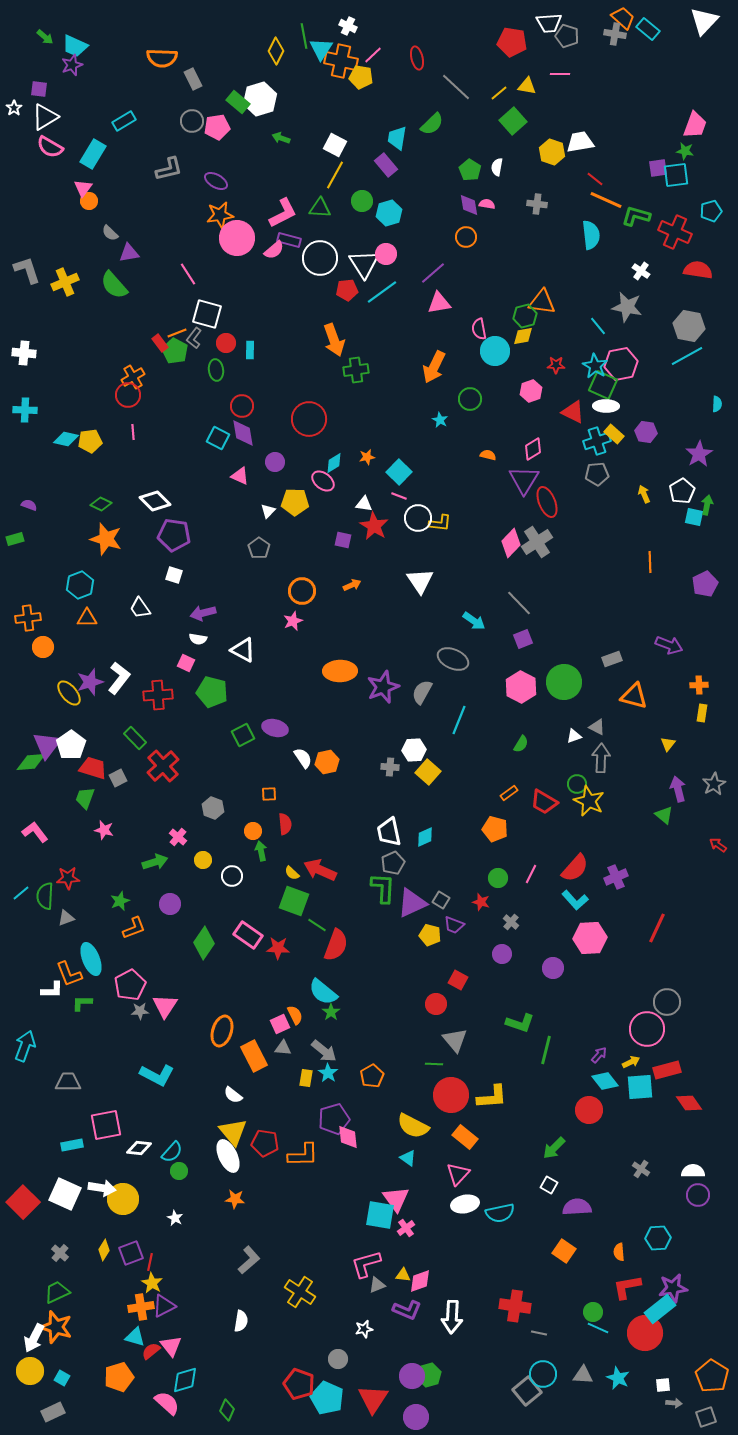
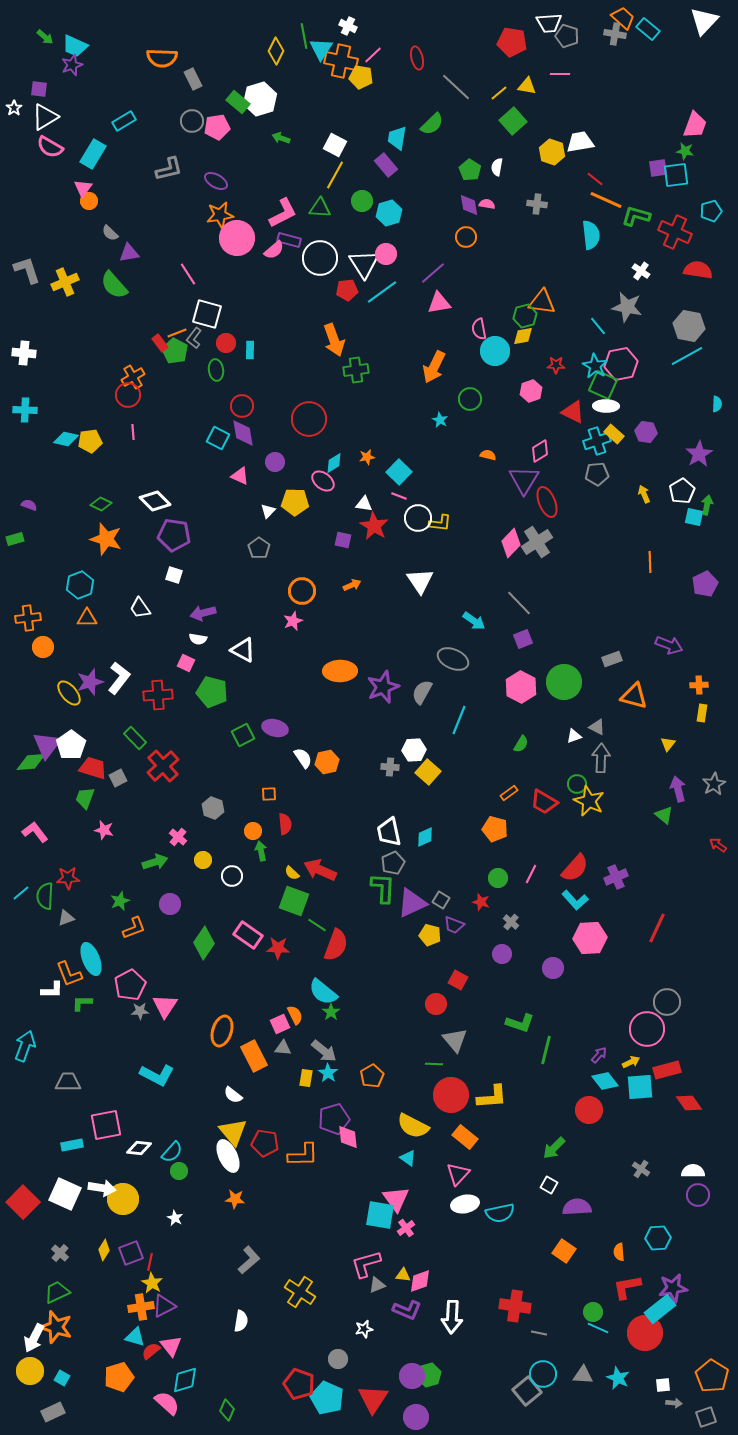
pink diamond at (533, 449): moved 7 px right, 2 px down
